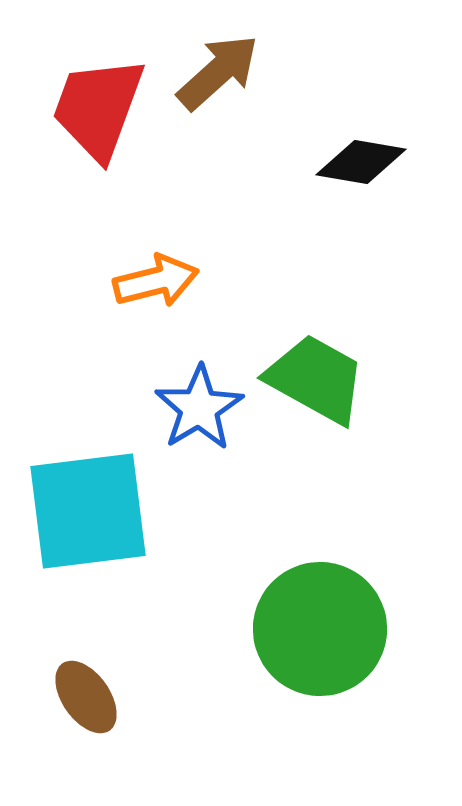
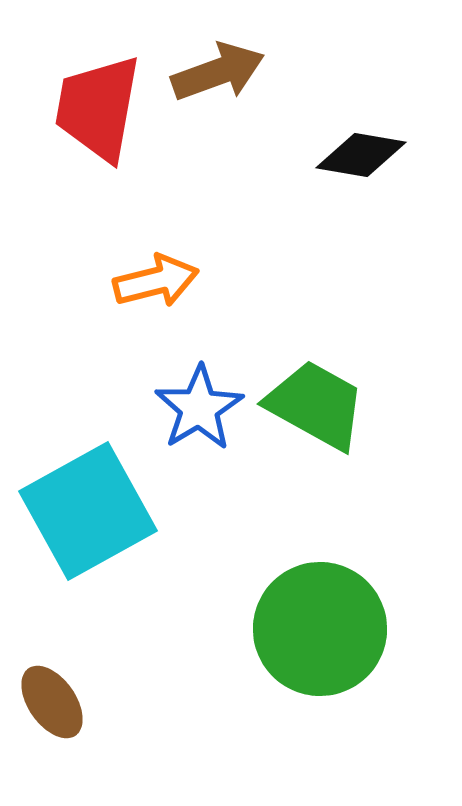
brown arrow: rotated 22 degrees clockwise
red trapezoid: rotated 10 degrees counterclockwise
black diamond: moved 7 px up
green trapezoid: moved 26 px down
cyan square: rotated 22 degrees counterclockwise
brown ellipse: moved 34 px left, 5 px down
